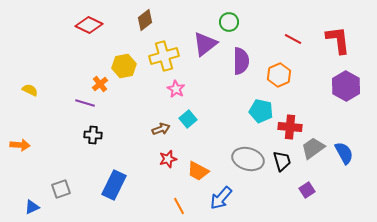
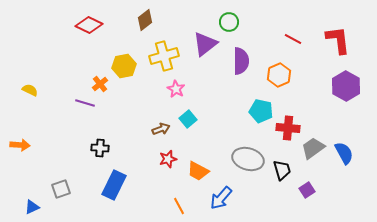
red cross: moved 2 px left, 1 px down
black cross: moved 7 px right, 13 px down
black trapezoid: moved 9 px down
